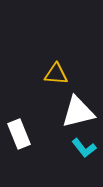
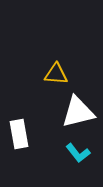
white rectangle: rotated 12 degrees clockwise
cyan L-shape: moved 6 px left, 5 px down
